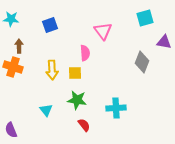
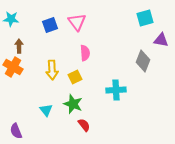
pink triangle: moved 26 px left, 9 px up
purple triangle: moved 3 px left, 2 px up
gray diamond: moved 1 px right, 1 px up
orange cross: rotated 12 degrees clockwise
yellow square: moved 4 px down; rotated 24 degrees counterclockwise
green star: moved 4 px left, 4 px down; rotated 12 degrees clockwise
cyan cross: moved 18 px up
purple semicircle: moved 5 px right, 1 px down
